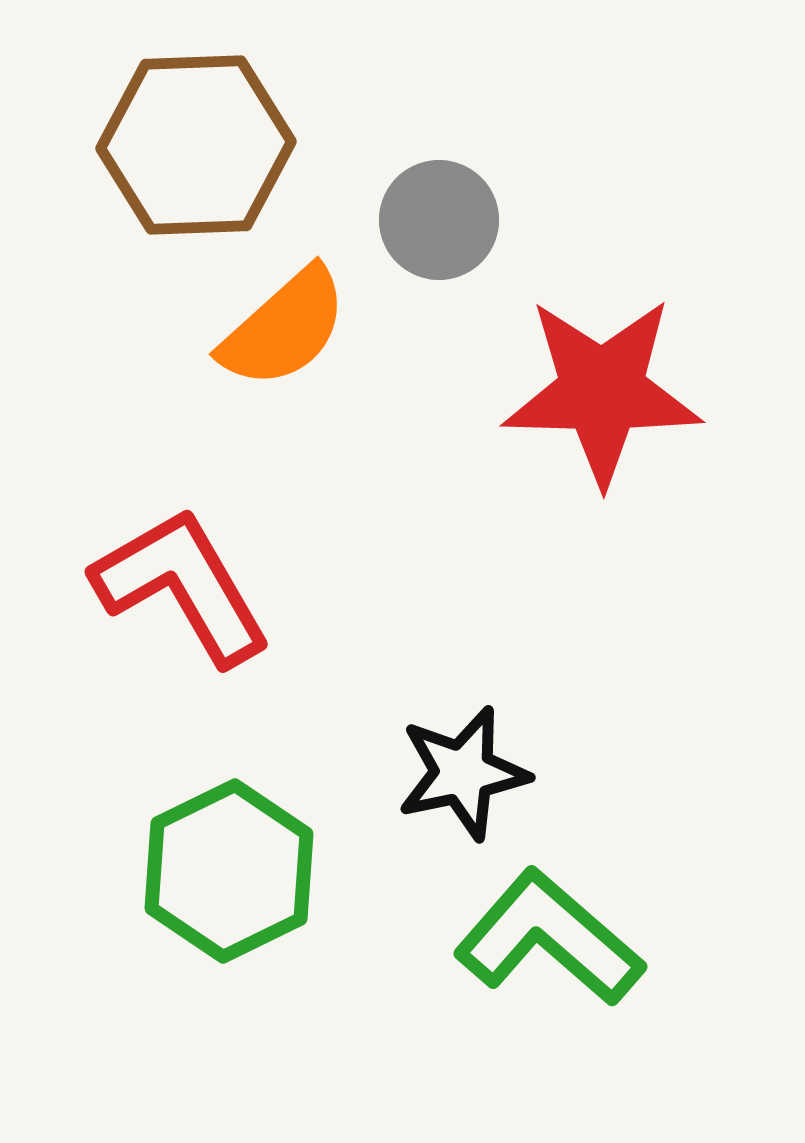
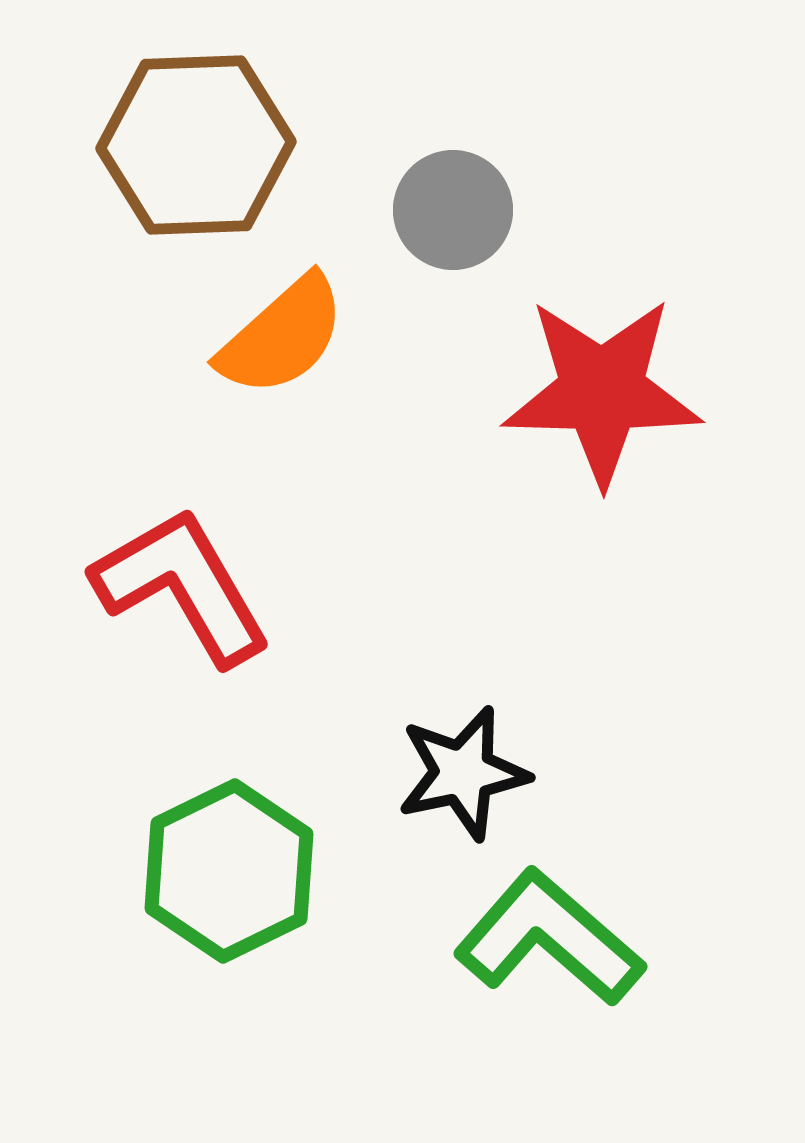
gray circle: moved 14 px right, 10 px up
orange semicircle: moved 2 px left, 8 px down
